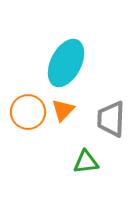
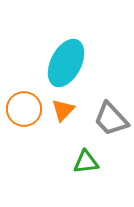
orange circle: moved 4 px left, 3 px up
gray trapezoid: rotated 45 degrees counterclockwise
